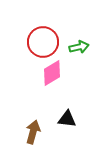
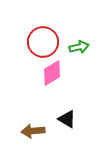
black triangle: rotated 24 degrees clockwise
brown arrow: moved 1 px up; rotated 110 degrees counterclockwise
